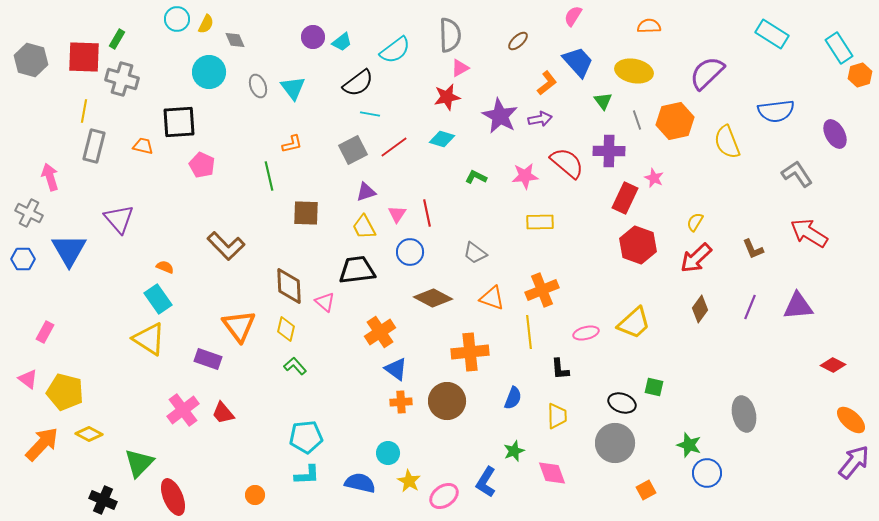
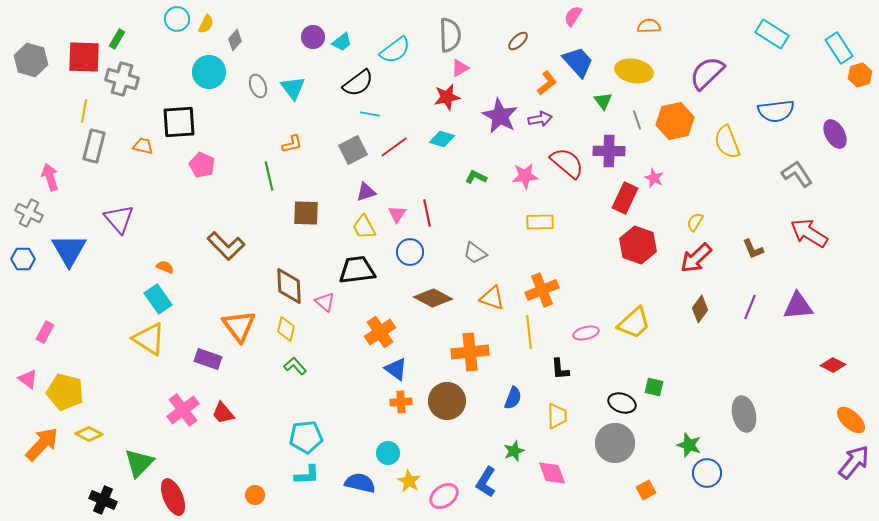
gray diamond at (235, 40): rotated 65 degrees clockwise
